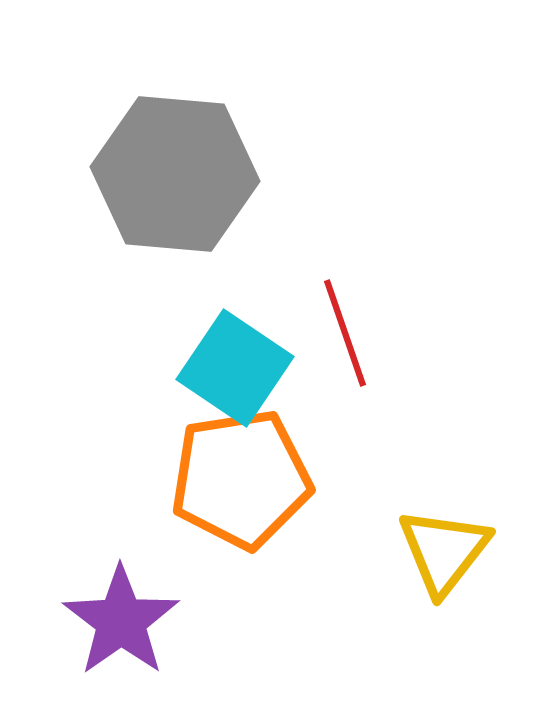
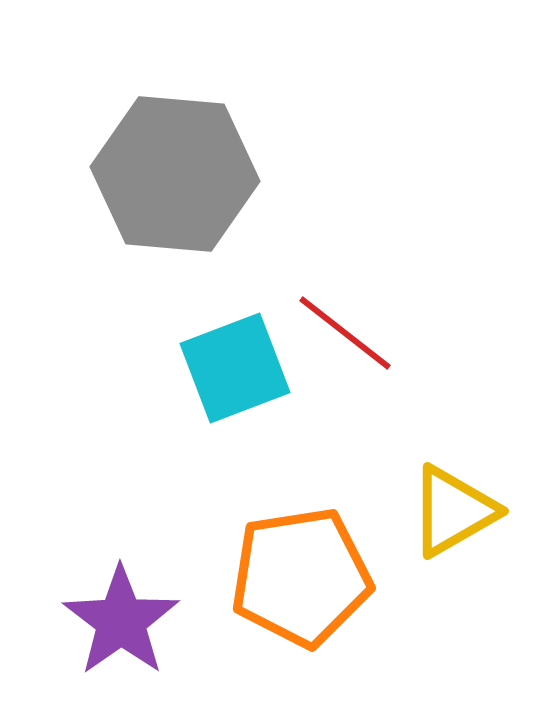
red line: rotated 33 degrees counterclockwise
cyan square: rotated 35 degrees clockwise
orange pentagon: moved 60 px right, 98 px down
yellow triangle: moved 9 px right, 40 px up; rotated 22 degrees clockwise
